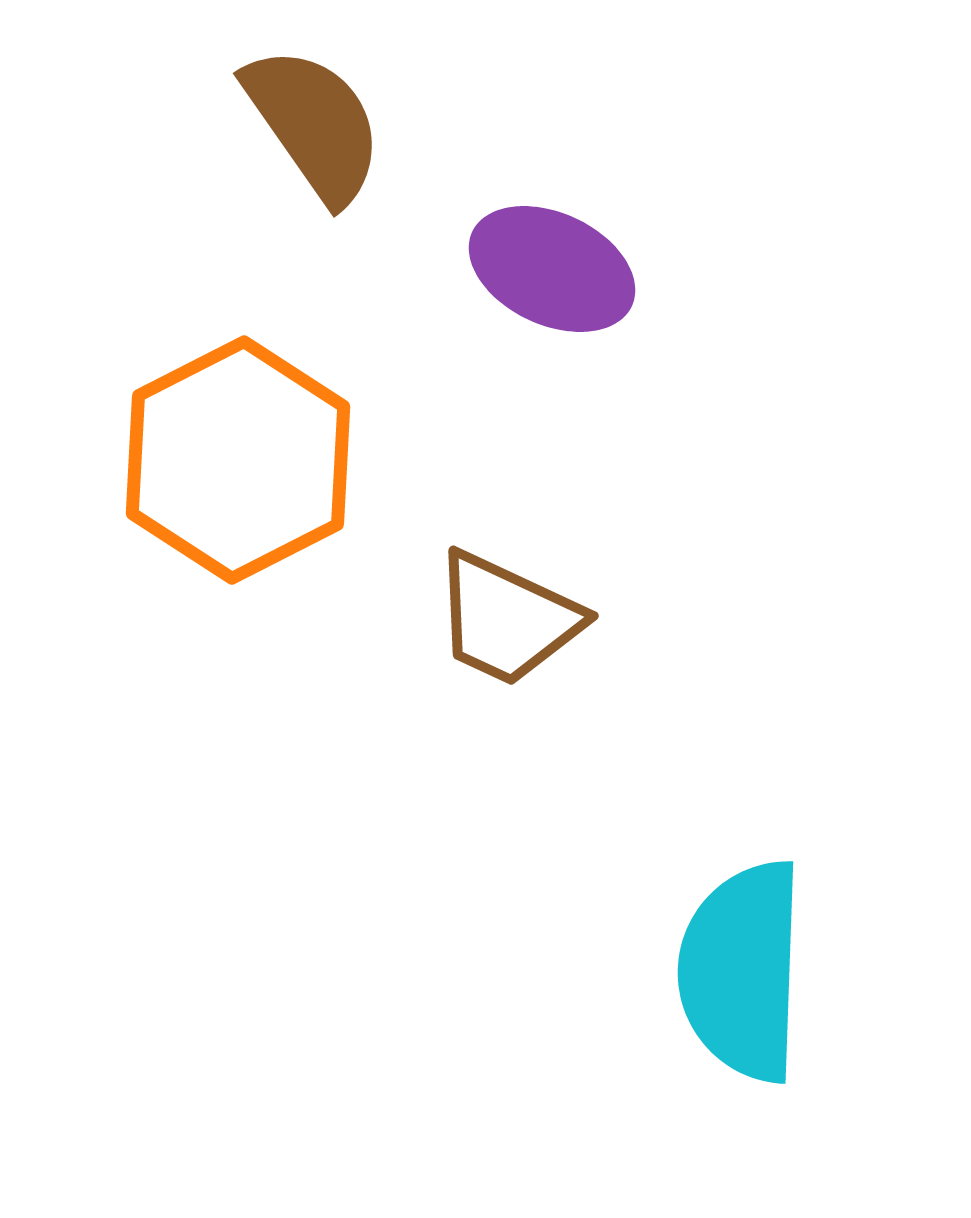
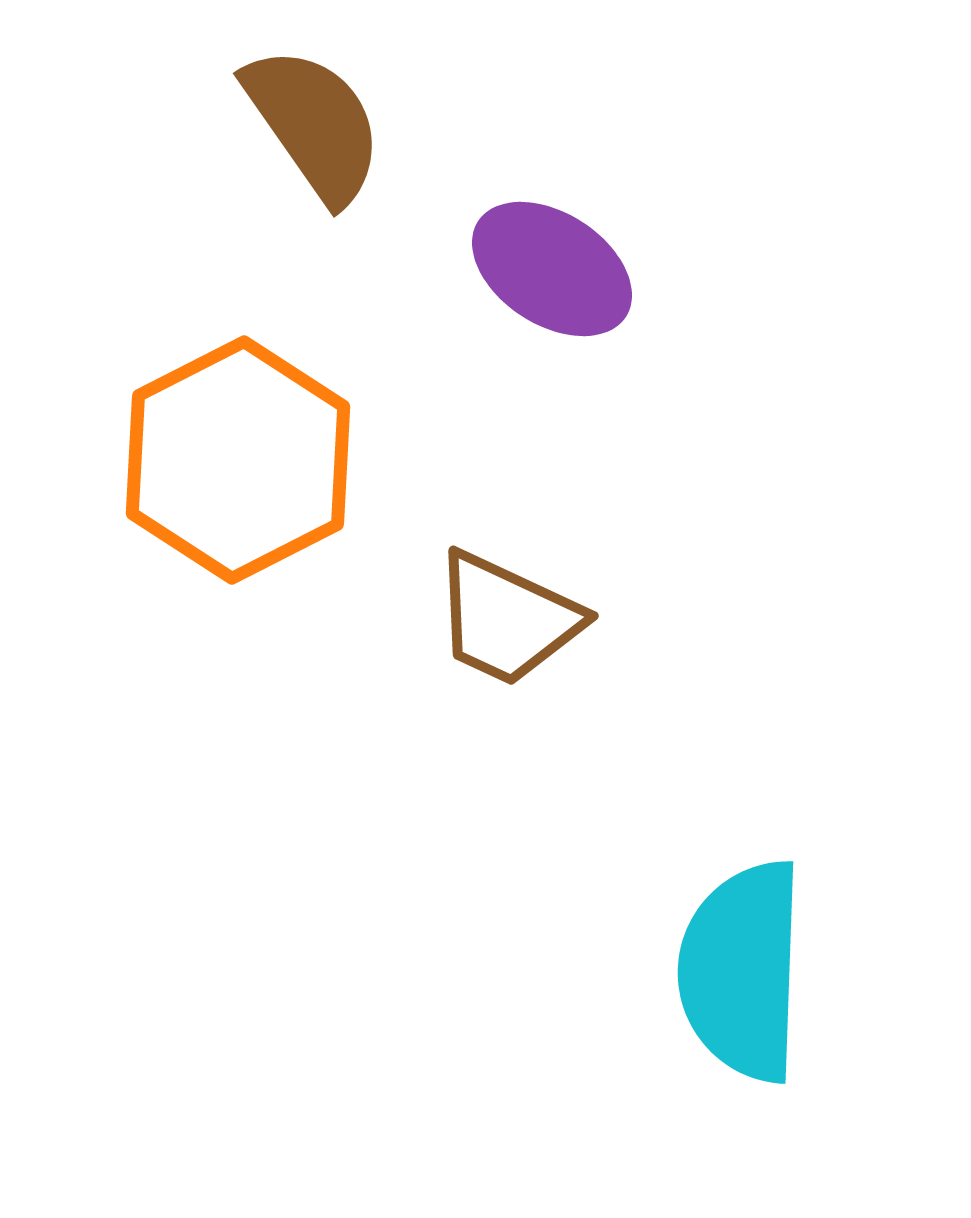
purple ellipse: rotated 8 degrees clockwise
